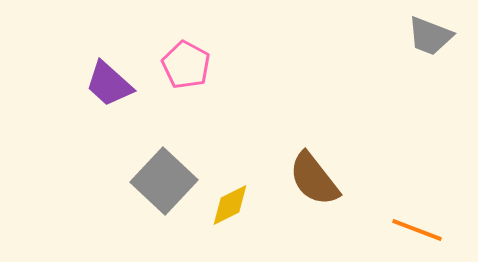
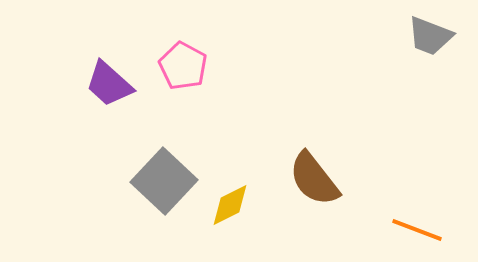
pink pentagon: moved 3 px left, 1 px down
